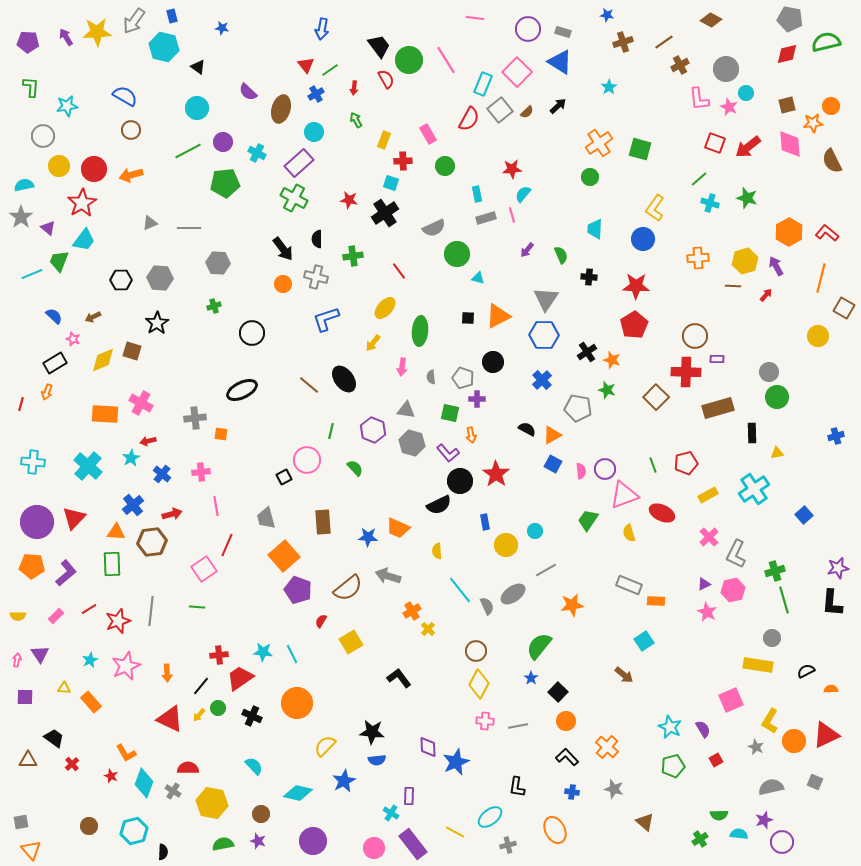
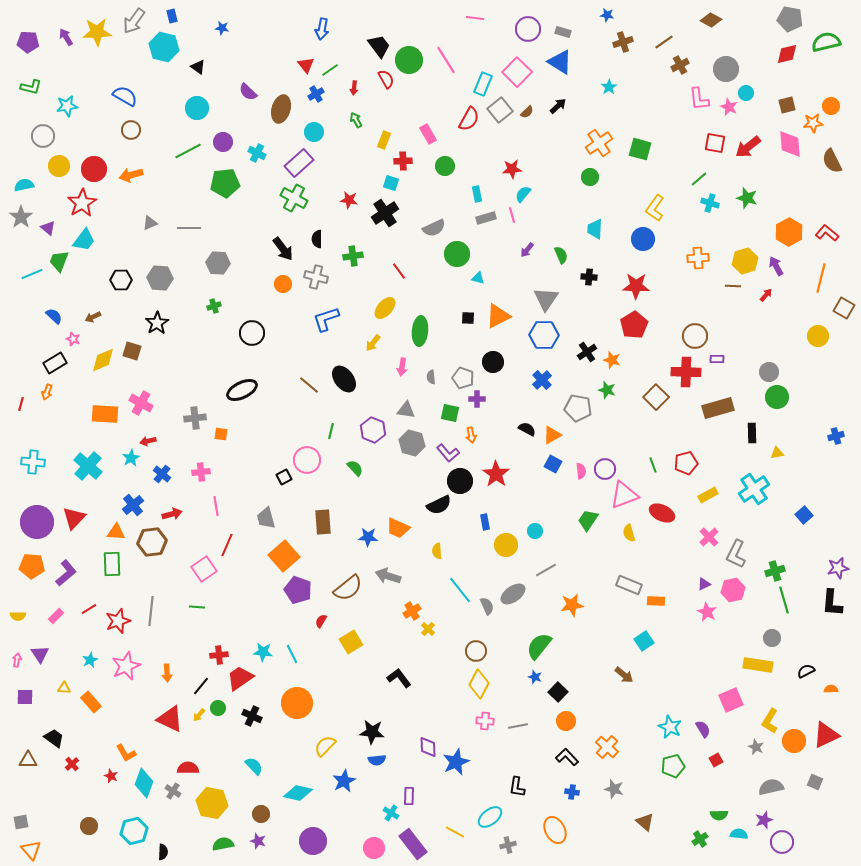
green L-shape at (31, 87): rotated 100 degrees clockwise
red square at (715, 143): rotated 10 degrees counterclockwise
blue star at (531, 678): moved 4 px right, 1 px up; rotated 16 degrees counterclockwise
